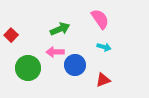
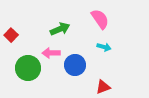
pink arrow: moved 4 px left, 1 px down
red triangle: moved 7 px down
